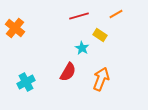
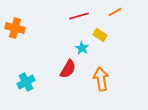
orange line: moved 1 px left, 2 px up
orange cross: rotated 24 degrees counterclockwise
red semicircle: moved 3 px up
orange arrow: rotated 30 degrees counterclockwise
